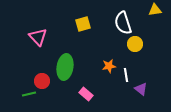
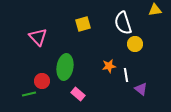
pink rectangle: moved 8 px left
